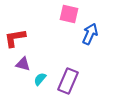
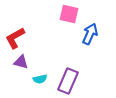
red L-shape: rotated 20 degrees counterclockwise
purple triangle: moved 2 px left, 2 px up
cyan semicircle: rotated 144 degrees counterclockwise
